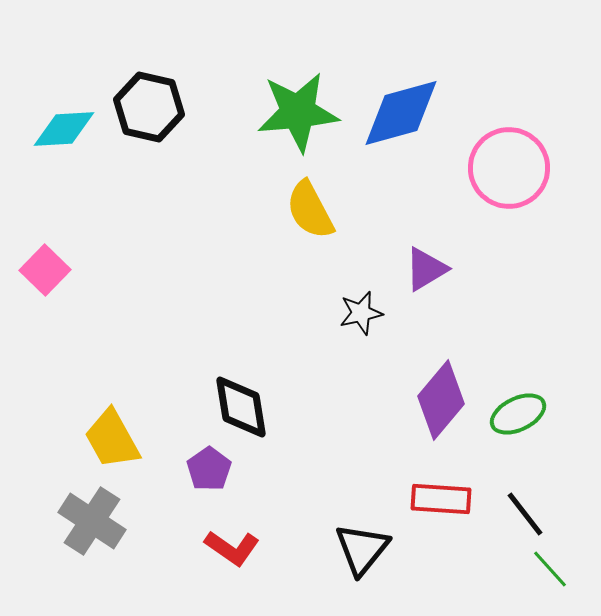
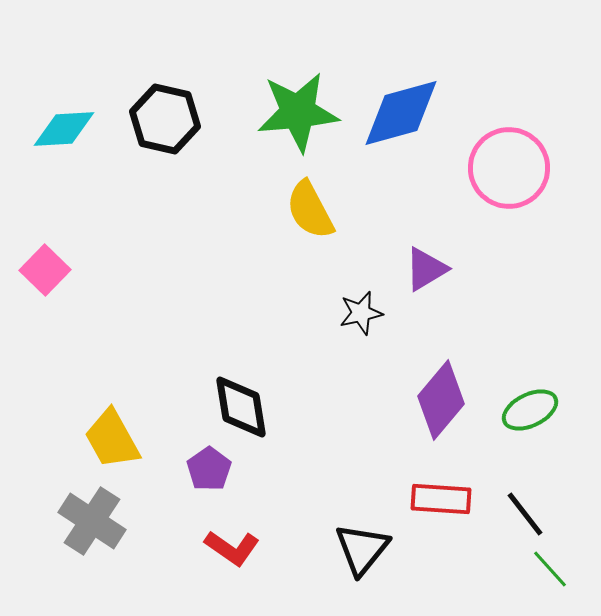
black hexagon: moved 16 px right, 12 px down
green ellipse: moved 12 px right, 4 px up
